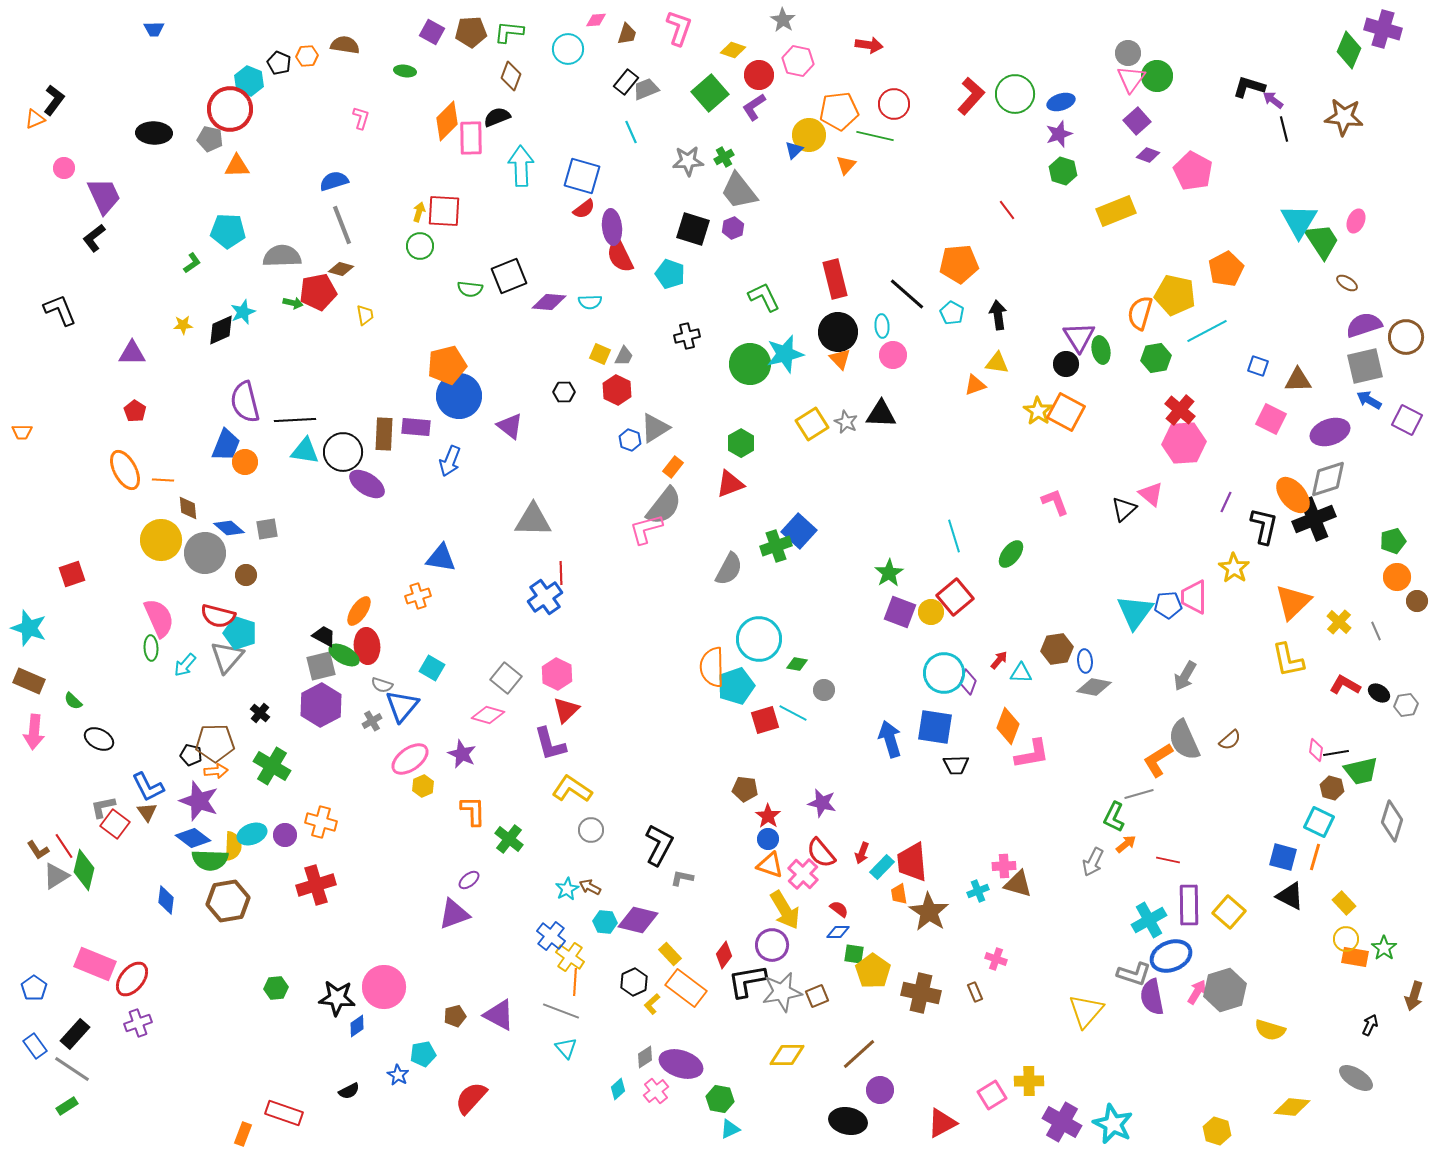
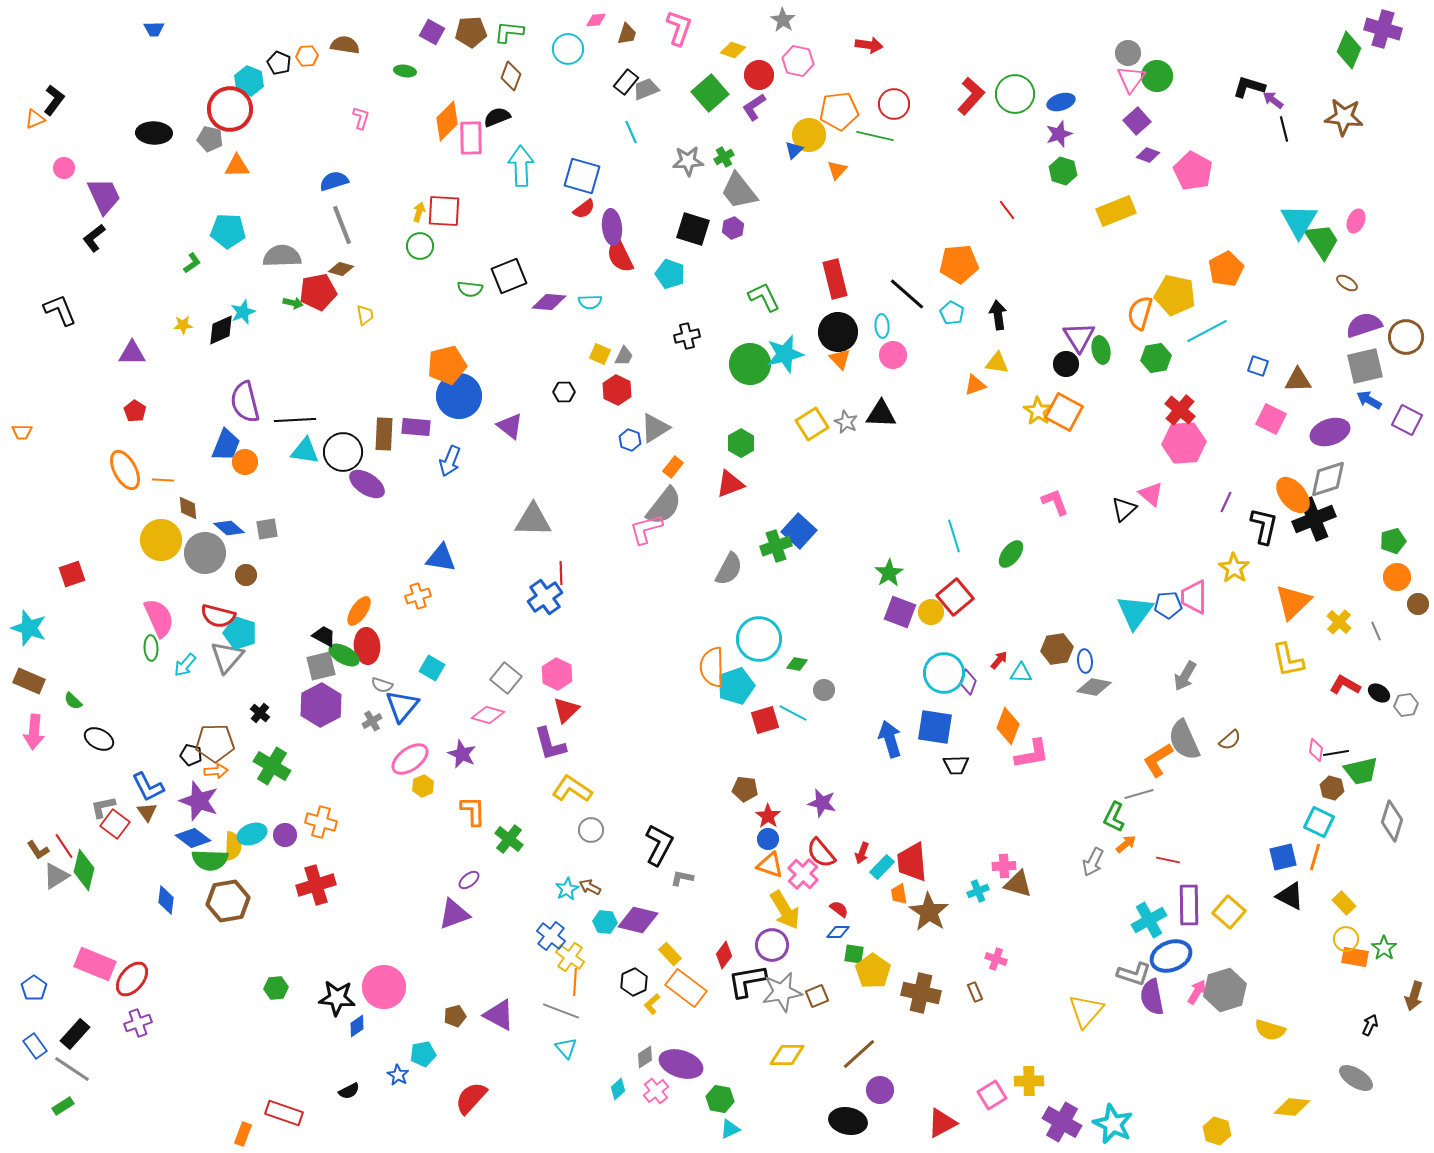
orange triangle at (846, 165): moved 9 px left, 5 px down
orange square at (1066, 412): moved 2 px left
brown circle at (1417, 601): moved 1 px right, 3 px down
blue square at (1283, 857): rotated 28 degrees counterclockwise
green rectangle at (67, 1106): moved 4 px left
